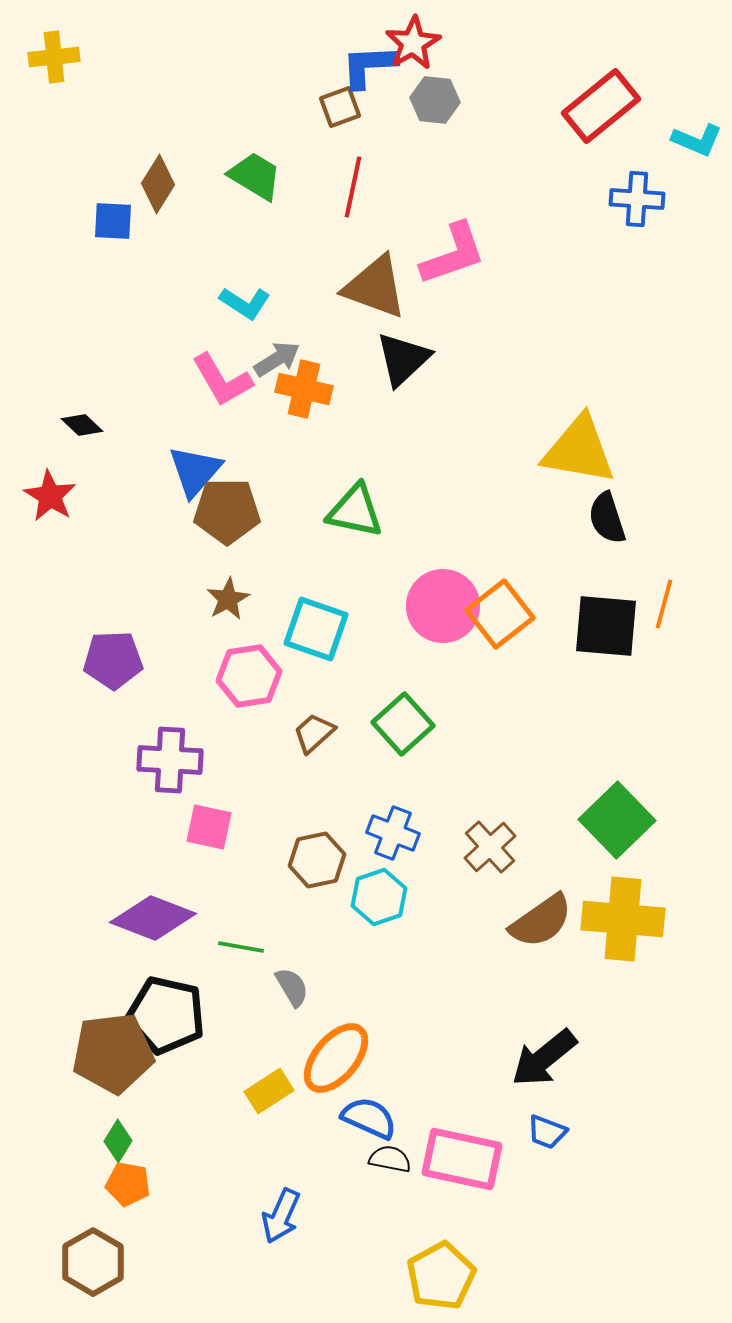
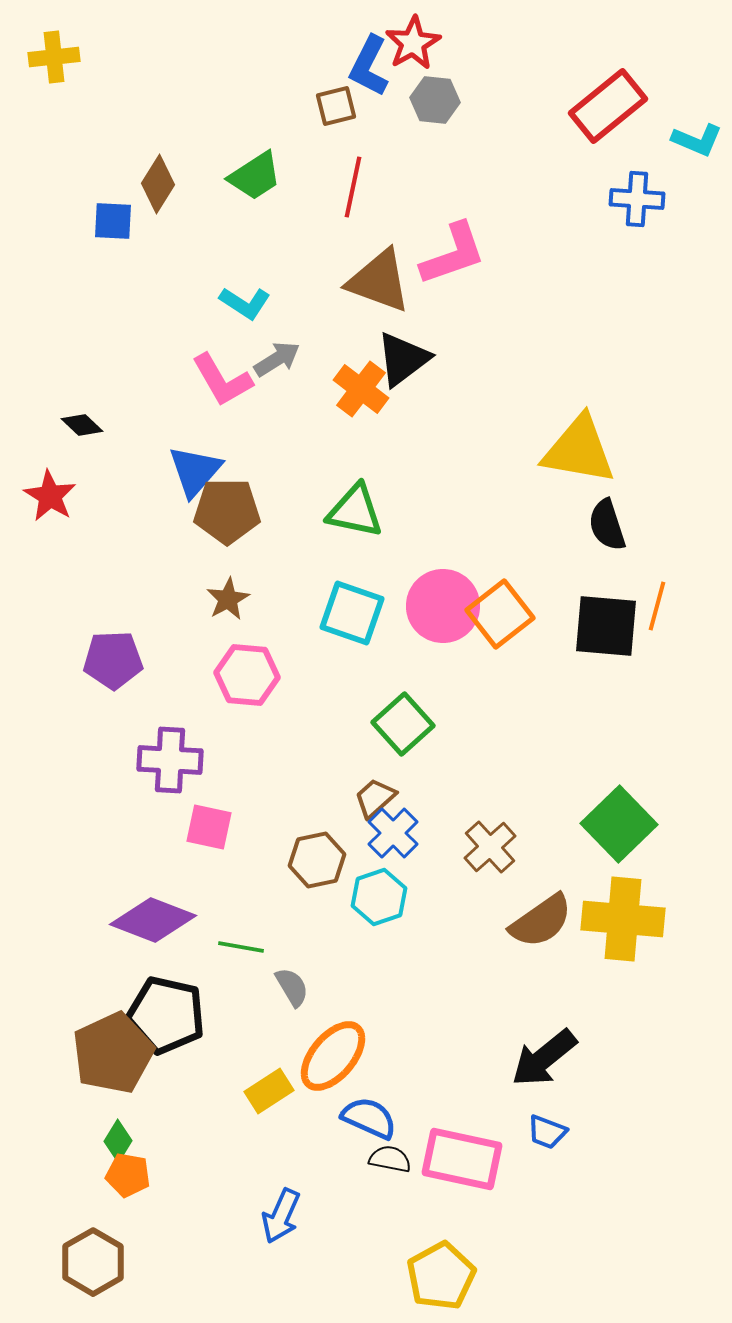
blue L-shape at (369, 66): rotated 60 degrees counterclockwise
red rectangle at (601, 106): moved 7 px right
brown square at (340, 107): moved 4 px left, 1 px up; rotated 6 degrees clockwise
green trapezoid at (255, 176): rotated 116 degrees clockwise
brown triangle at (375, 287): moved 4 px right, 6 px up
black triangle at (403, 359): rotated 6 degrees clockwise
orange cross at (304, 389): moved 57 px right; rotated 24 degrees clockwise
black semicircle at (607, 518): moved 7 px down
orange line at (664, 604): moved 7 px left, 2 px down
cyan square at (316, 629): moved 36 px right, 16 px up
pink hexagon at (249, 676): moved 2 px left, 1 px up; rotated 14 degrees clockwise
brown trapezoid at (314, 733): moved 61 px right, 65 px down
green square at (617, 820): moved 2 px right, 4 px down
blue cross at (393, 833): rotated 24 degrees clockwise
purple diamond at (153, 918): moved 2 px down
brown pentagon at (113, 1053): rotated 18 degrees counterclockwise
orange ellipse at (336, 1058): moved 3 px left, 2 px up
orange pentagon at (128, 1184): moved 9 px up
